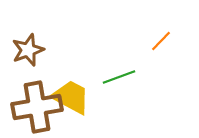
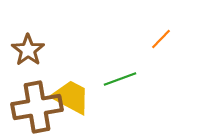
orange line: moved 2 px up
brown star: rotated 16 degrees counterclockwise
green line: moved 1 px right, 2 px down
